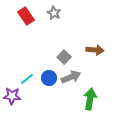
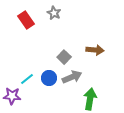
red rectangle: moved 4 px down
gray arrow: moved 1 px right
